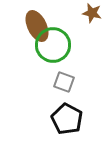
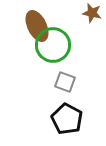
gray square: moved 1 px right
